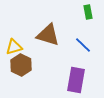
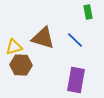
brown triangle: moved 5 px left, 3 px down
blue line: moved 8 px left, 5 px up
brown hexagon: rotated 25 degrees counterclockwise
